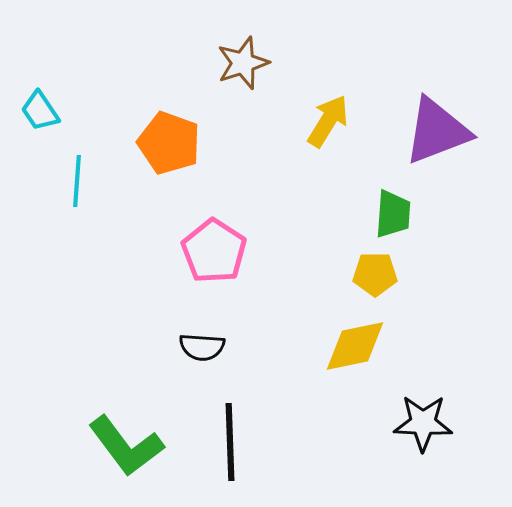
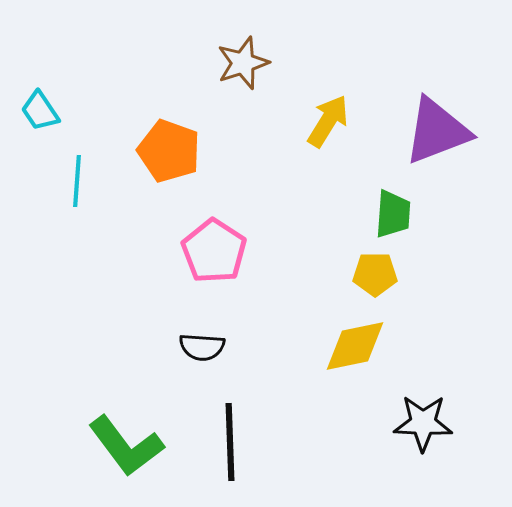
orange pentagon: moved 8 px down
